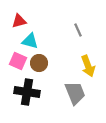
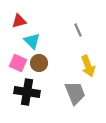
cyan triangle: moved 2 px right; rotated 30 degrees clockwise
pink square: moved 2 px down
